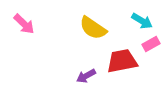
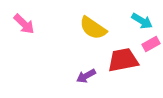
red trapezoid: moved 1 px right, 1 px up
